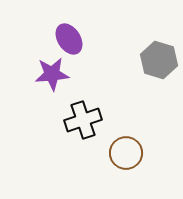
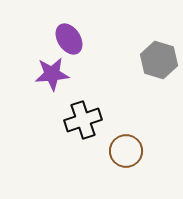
brown circle: moved 2 px up
